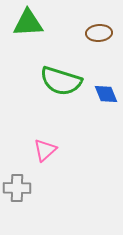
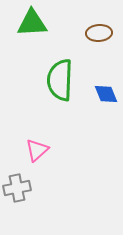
green triangle: moved 4 px right
green semicircle: moved 1 px left, 1 px up; rotated 75 degrees clockwise
pink triangle: moved 8 px left
gray cross: rotated 12 degrees counterclockwise
